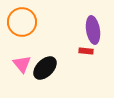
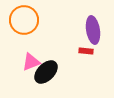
orange circle: moved 2 px right, 2 px up
pink triangle: moved 9 px right, 2 px up; rotated 48 degrees clockwise
black ellipse: moved 1 px right, 4 px down
